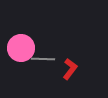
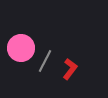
gray line: moved 2 px right, 2 px down; rotated 65 degrees counterclockwise
